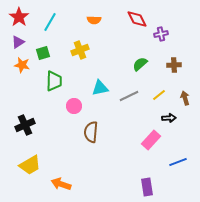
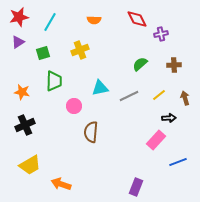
red star: rotated 24 degrees clockwise
orange star: moved 27 px down
pink rectangle: moved 5 px right
purple rectangle: moved 11 px left; rotated 30 degrees clockwise
